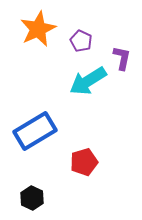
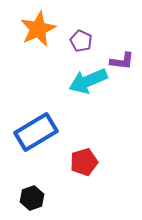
purple L-shape: moved 3 px down; rotated 85 degrees clockwise
cyan arrow: rotated 9 degrees clockwise
blue rectangle: moved 1 px right, 1 px down
black hexagon: rotated 15 degrees clockwise
